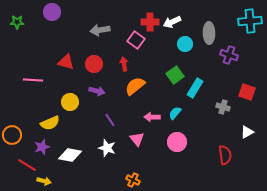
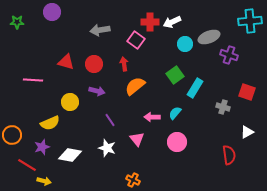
gray ellipse: moved 4 px down; rotated 70 degrees clockwise
red semicircle: moved 4 px right
